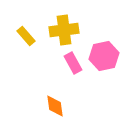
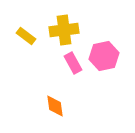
yellow rectangle: rotated 12 degrees counterclockwise
